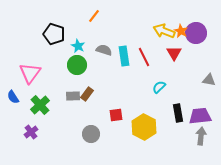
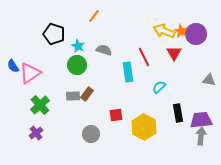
purple circle: moved 1 px down
cyan rectangle: moved 4 px right, 16 px down
pink triangle: rotated 20 degrees clockwise
blue semicircle: moved 31 px up
purple trapezoid: moved 1 px right, 4 px down
purple cross: moved 5 px right, 1 px down
